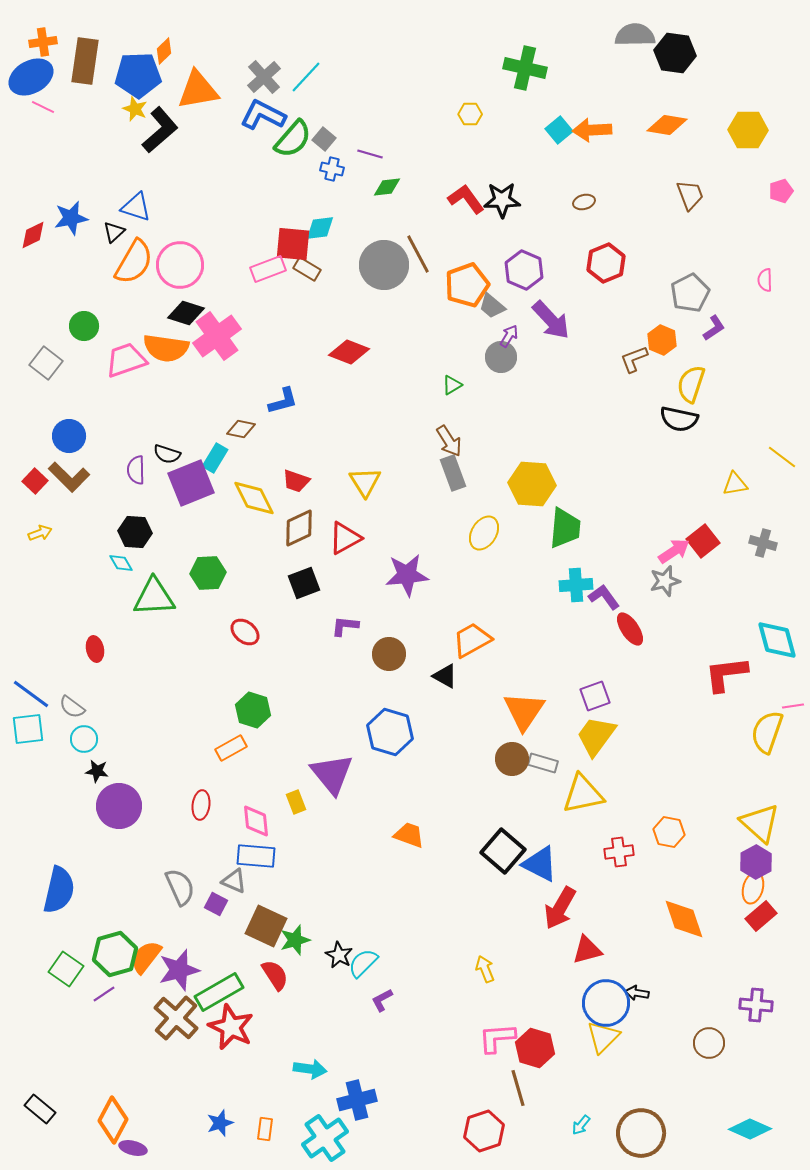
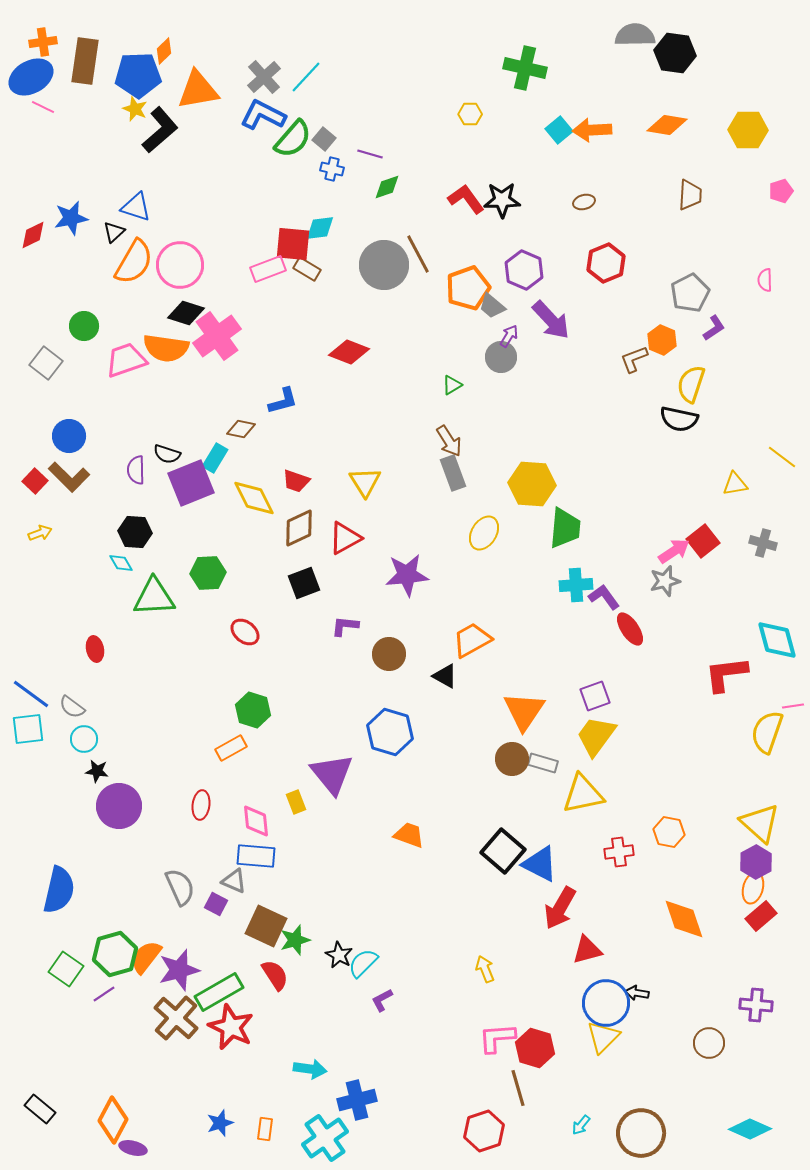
green diamond at (387, 187): rotated 12 degrees counterclockwise
brown trapezoid at (690, 195): rotated 24 degrees clockwise
orange pentagon at (467, 285): moved 1 px right, 3 px down
